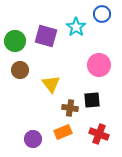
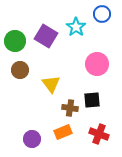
purple square: rotated 15 degrees clockwise
pink circle: moved 2 px left, 1 px up
purple circle: moved 1 px left
